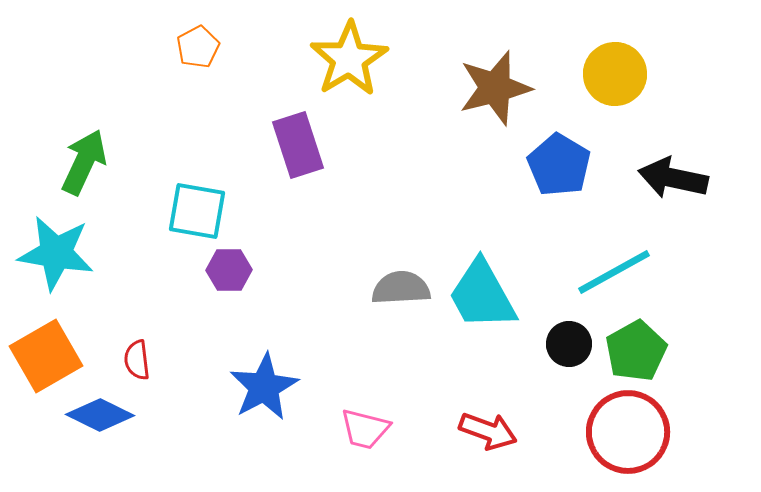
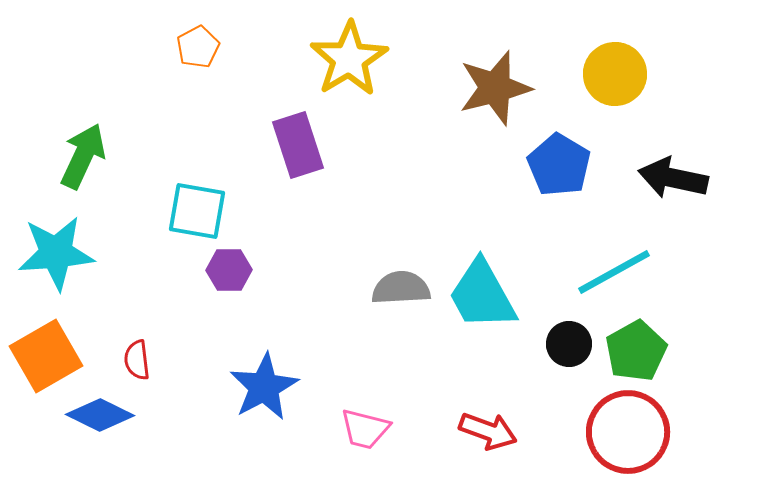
green arrow: moved 1 px left, 6 px up
cyan star: rotated 14 degrees counterclockwise
